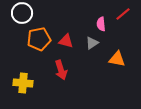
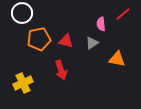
yellow cross: rotated 30 degrees counterclockwise
